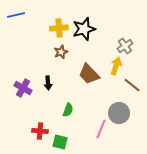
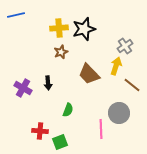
pink line: rotated 24 degrees counterclockwise
green square: rotated 35 degrees counterclockwise
